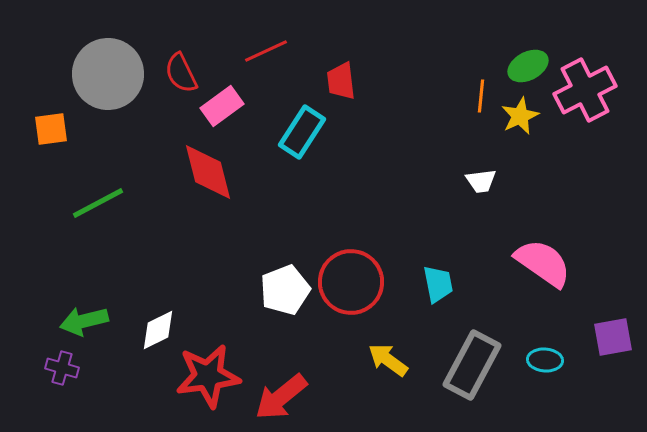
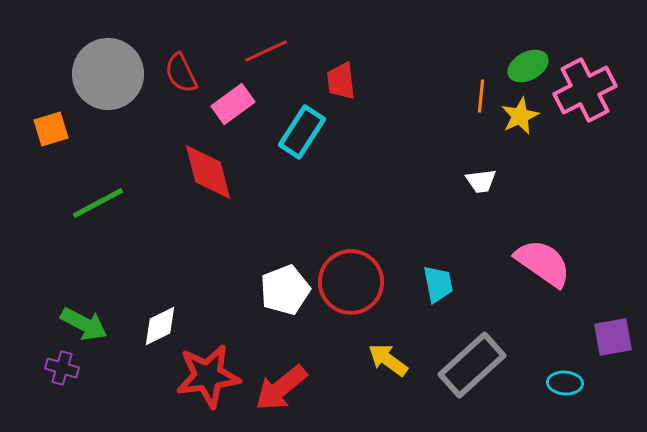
pink rectangle: moved 11 px right, 2 px up
orange square: rotated 9 degrees counterclockwise
green arrow: moved 3 px down; rotated 138 degrees counterclockwise
white diamond: moved 2 px right, 4 px up
cyan ellipse: moved 20 px right, 23 px down
gray rectangle: rotated 20 degrees clockwise
red arrow: moved 9 px up
